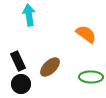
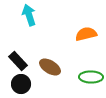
cyan arrow: rotated 10 degrees counterclockwise
orange semicircle: rotated 50 degrees counterclockwise
black rectangle: rotated 18 degrees counterclockwise
brown ellipse: rotated 75 degrees clockwise
